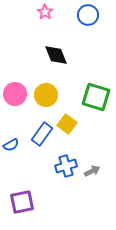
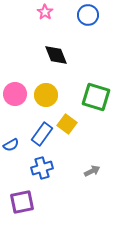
blue cross: moved 24 px left, 2 px down
